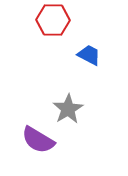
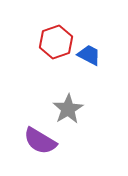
red hexagon: moved 3 px right, 22 px down; rotated 20 degrees counterclockwise
purple semicircle: moved 2 px right, 1 px down
